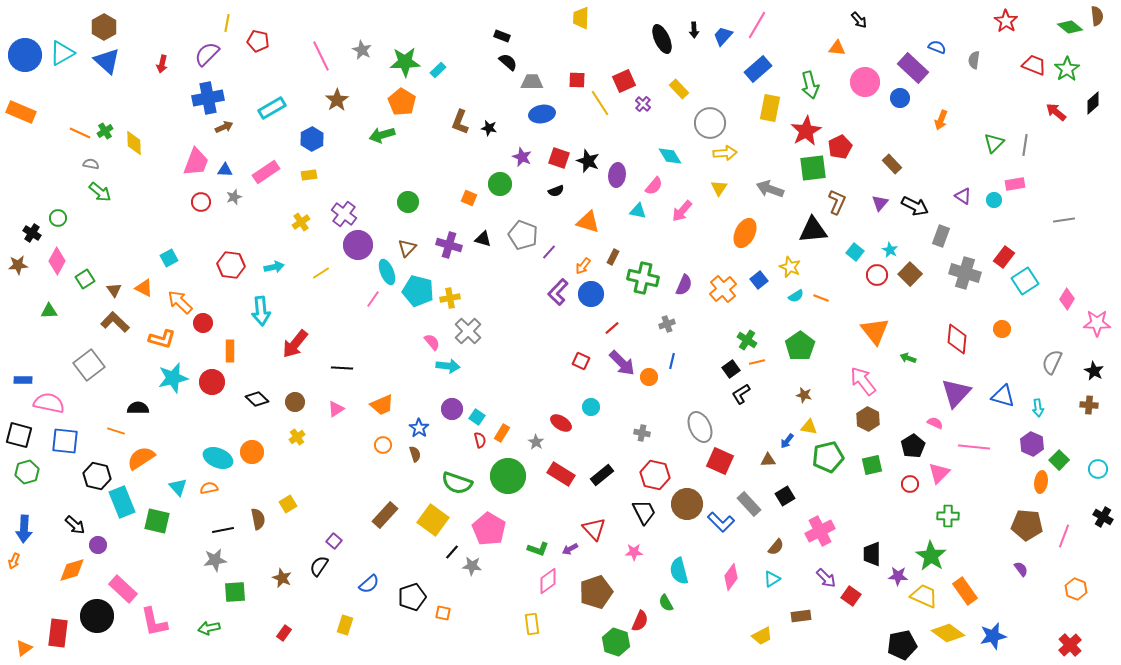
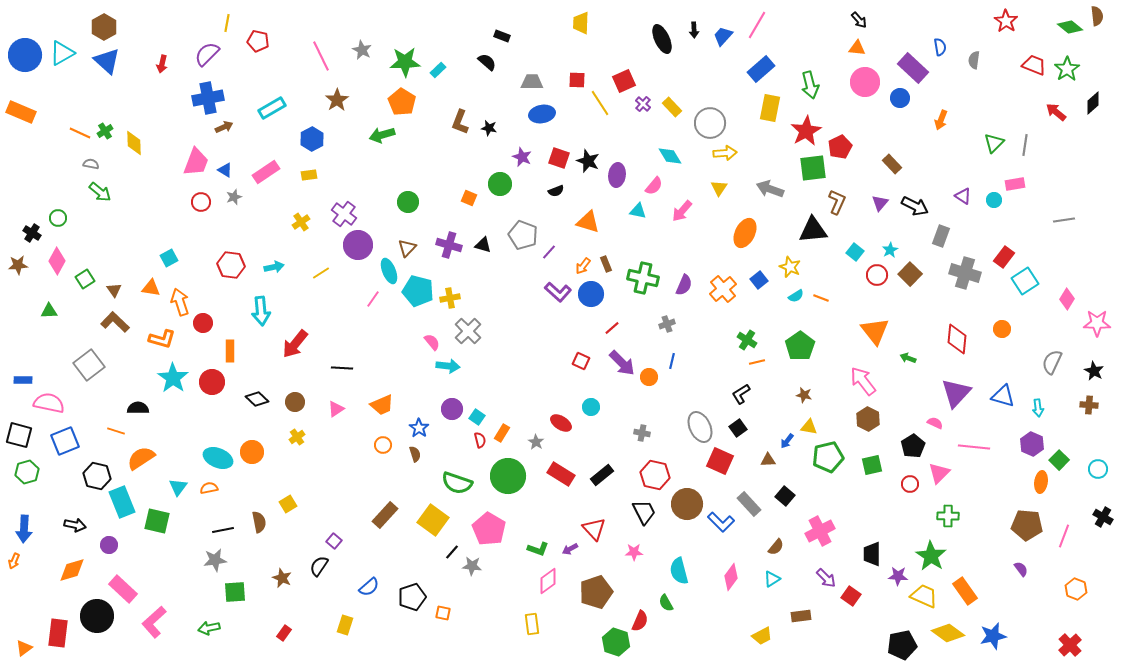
yellow trapezoid at (581, 18): moved 5 px down
blue semicircle at (937, 47): moved 3 px right; rotated 60 degrees clockwise
orange triangle at (837, 48): moved 20 px right
black semicircle at (508, 62): moved 21 px left
blue rectangle at (758, 69): moved 3 px right
yellow rectangle at (679, 89): moved 7 px left, 18 px down
blue triangle at (225, 170): rotated 28 degrees clockwise
black triangle at (483, 239): moved 6 px down
cyan star at (890, 250): rotated 14 degrees clockwise
brown rectangle at (613, 257): moved 7 px left, 7 px down; rotated 49 degrees counterclockwise
cyan ellipse at (387, 272): moved 2 px right, 1 px up
orange triangle at (144, 288): moved 7 px right; rotated 18 degrees counterclockwise
purple L-shape at (558, 292): rotated 92 degrees counterclockwise
orange arrow at (180, 302): rotated 28 degrees clockwise
black square at (731, 369): moved 7 px right, 59 px down
cyan star at (173, 378): rotated 24 degrees counterclockwise
blue square at (65, 441): rotated 28 degrees counterclockwise
cyan triangle at (178, 487): rotated 18 degrees clockwise
black square at (785, 496): rotated 18 degrees counterclockwise
brown semicircle at (258, 519): moved 1 px right, 3 px down
black arrow at (75, 525): rotated 30 degrees counterclockwise
purple circle at (98, 545): moved 11 px right
blue semicircle at (369, 584): moved 3 px down
pink L-shape at (154, 622): rotated 60 degrees clockwise
